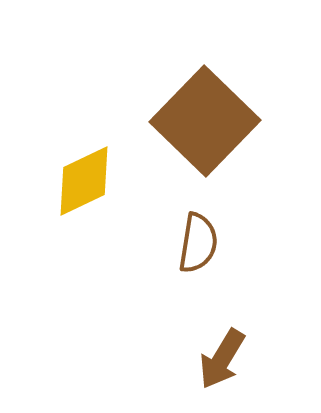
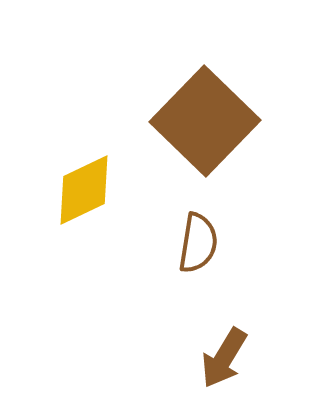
yellow diamond: moved 9 px down
brown arrow: moved 2 px right, 1 px up
